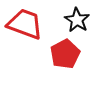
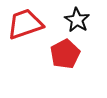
red trapezoid: rotated 39 degrees counterclockwise
